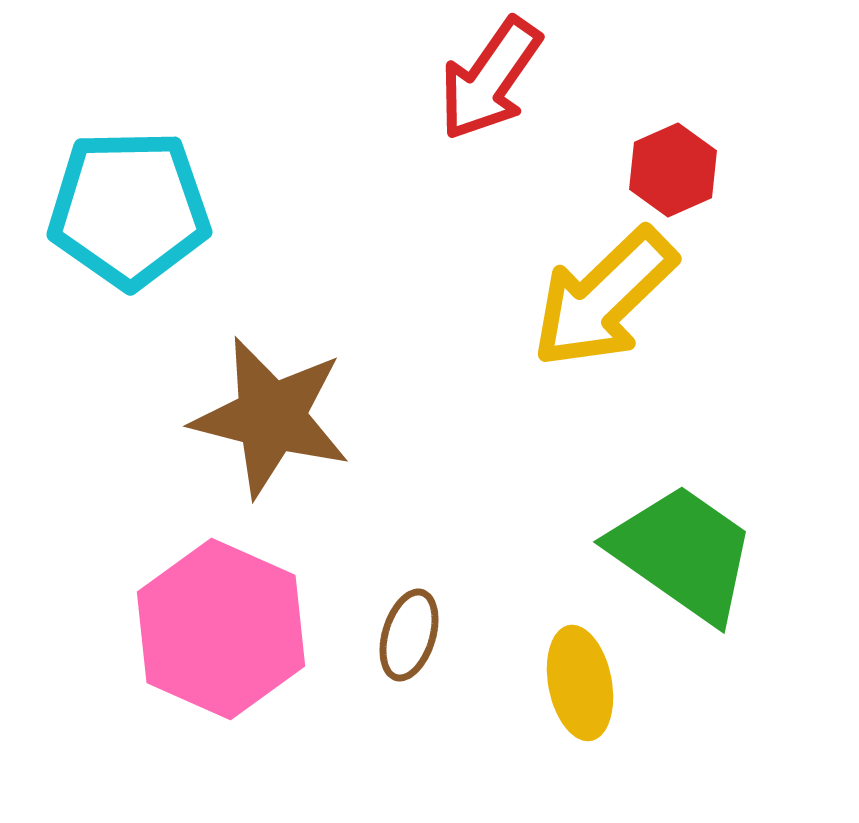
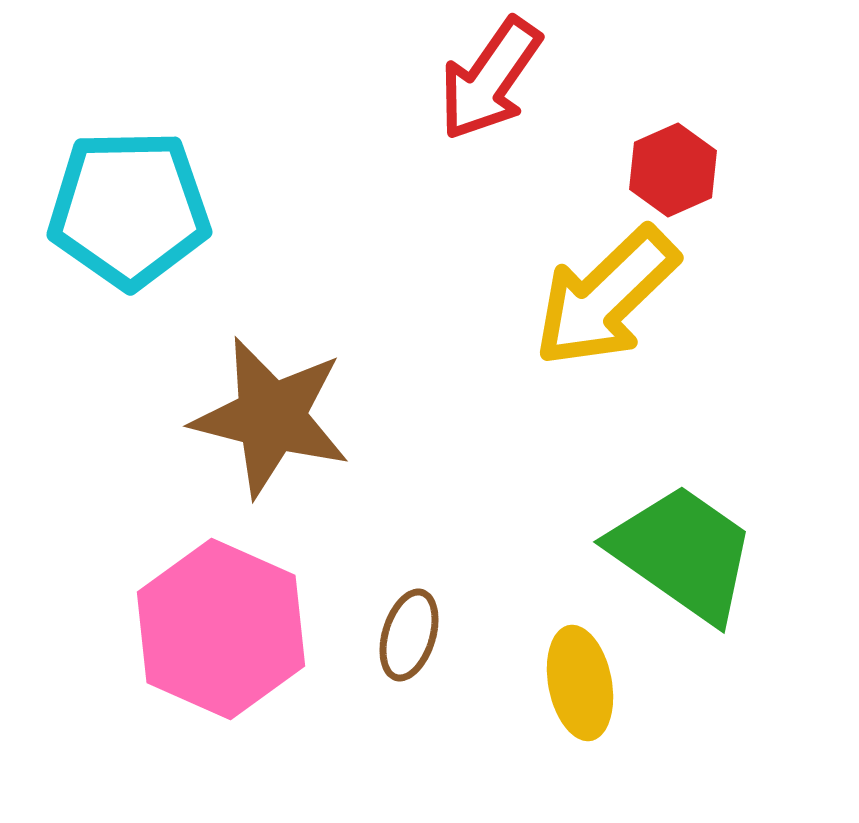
yellow arrow: moved 2 px right, 1 px up
